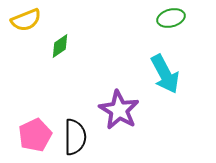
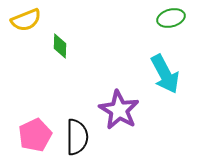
green diamond: rotated 55 degrees counterclockwise
black semicircle: moved 2 px right
